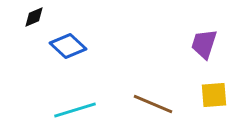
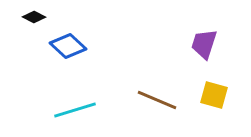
black diamond: rotated 50 degrees clockwise
yellow square: rotated 20 degrees clockwise
brown line: moved 4 px right, 4 px up
